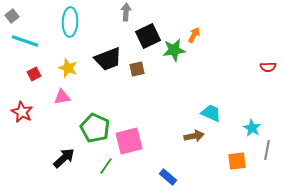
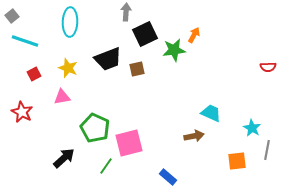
black square: moved 3 px left, 2 px up
pink square: moved 2 px down
